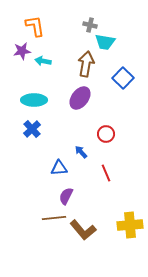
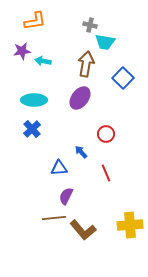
orange L-shape: moved 5 px up; rotated 90 degrees clockwise
